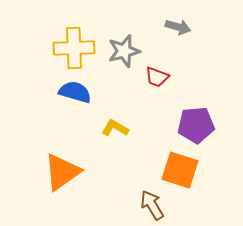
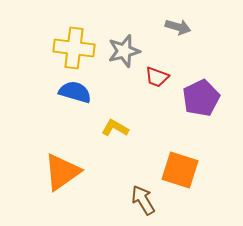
yellow cross: rotated 9 degrees clockwise
purple pentagon: moved 5 px right, 27 px up; rotated 21 degrees counterclockwise
brown arrow: moved 9 px left, 5 px up
